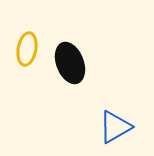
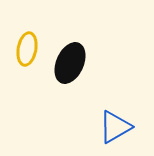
black ellipse: rotated 45 degrees clockwise
